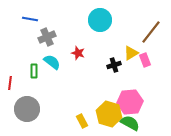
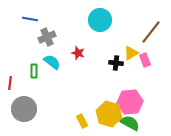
black cross: moved 2 px right, 2 px up; rotated 24 degrees clockwise
gray circle: moved 3 px left
